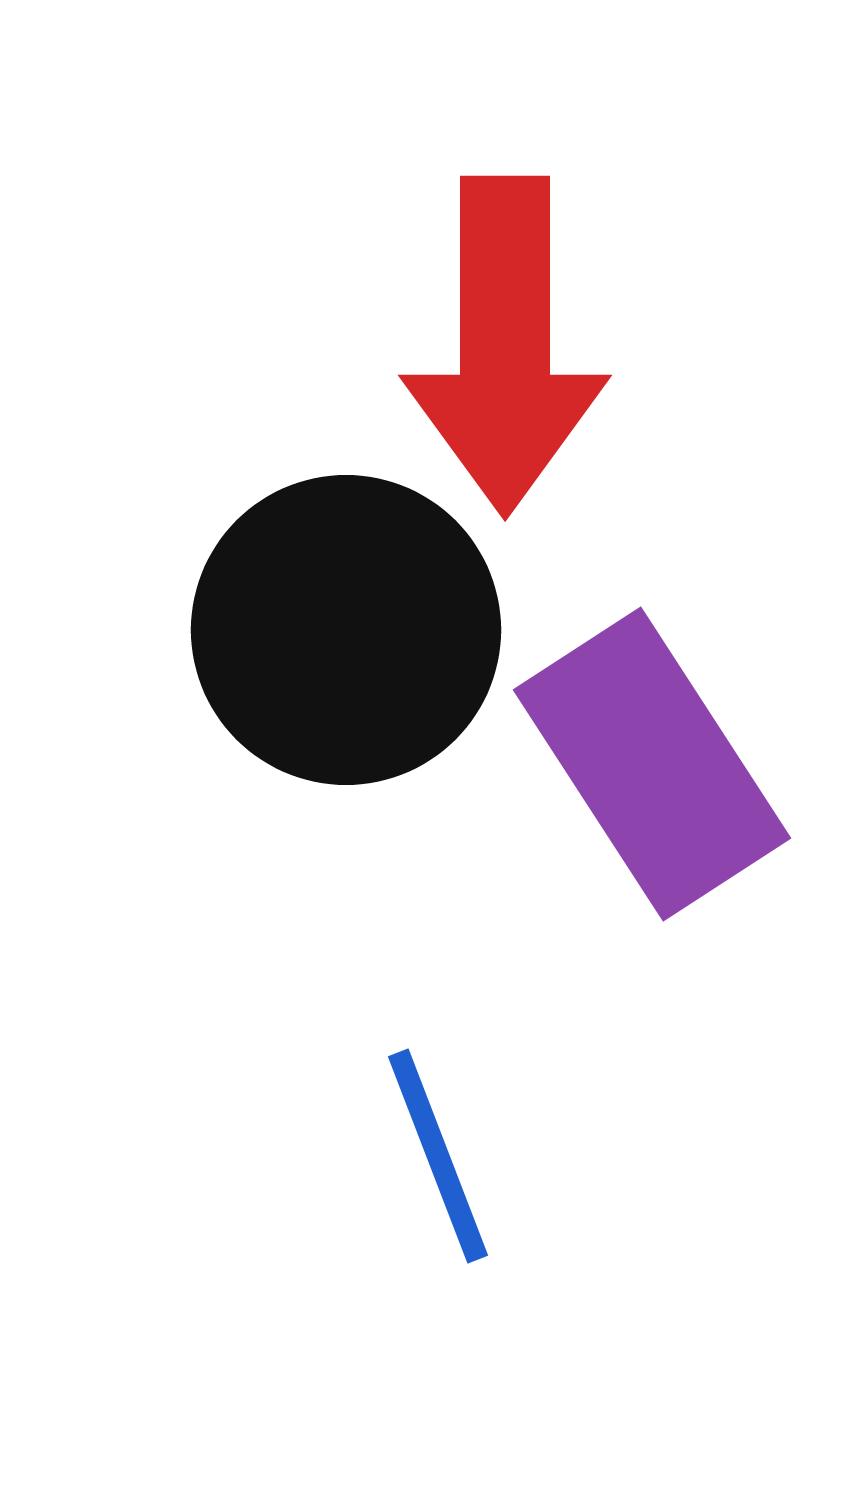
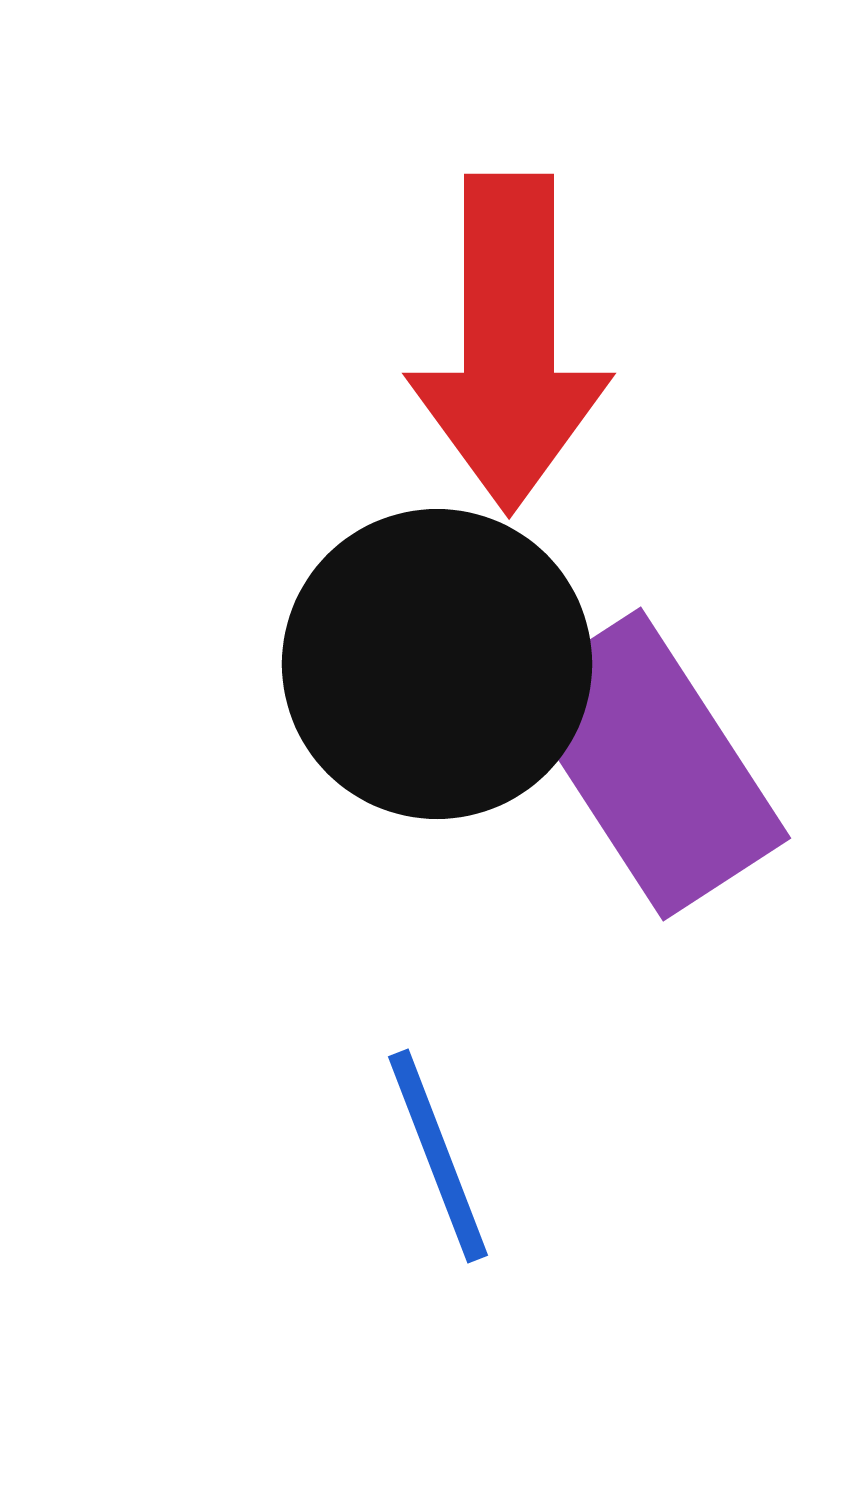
red arrow: moved 4 px right, 2 px up
black circle: moved 91 px right, 34 px down
